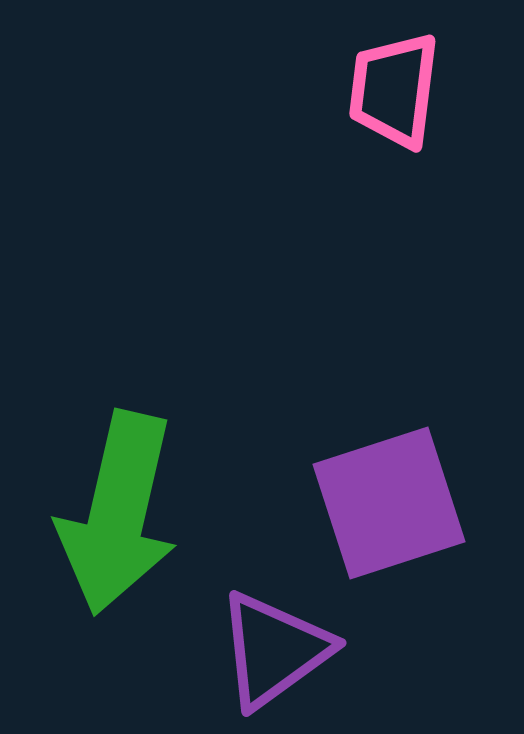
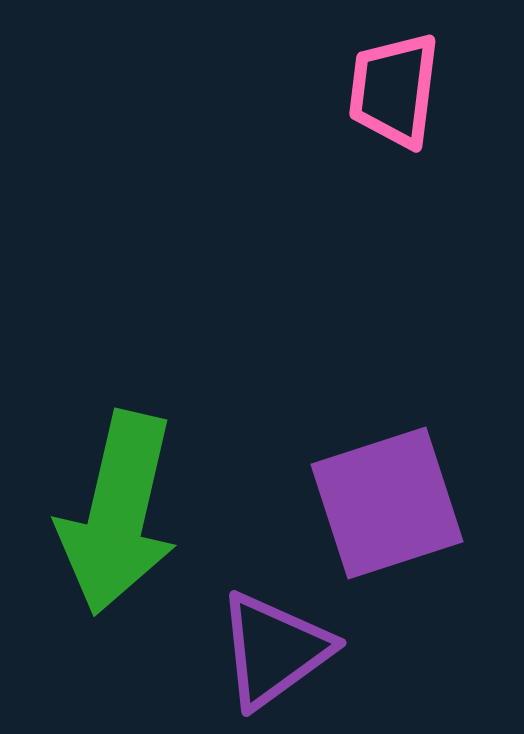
purple square: moved 2 px left
